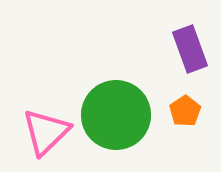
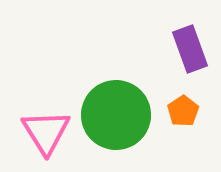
orange pentagon: moved 2 px left
pink triangle: rotated 18 degrees counterclockwise
